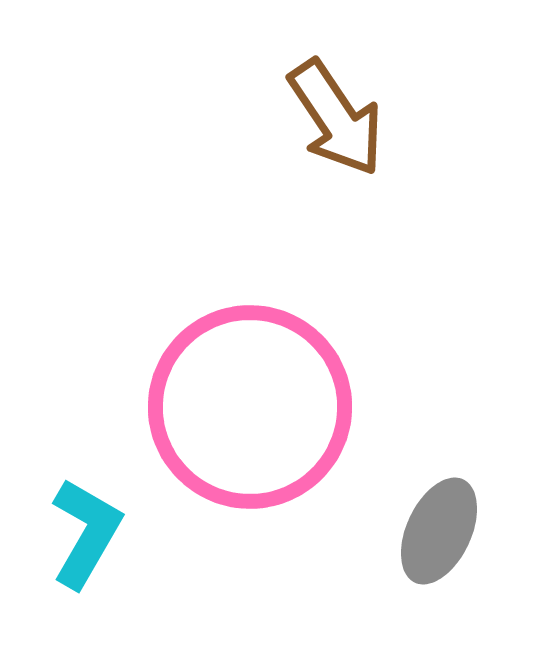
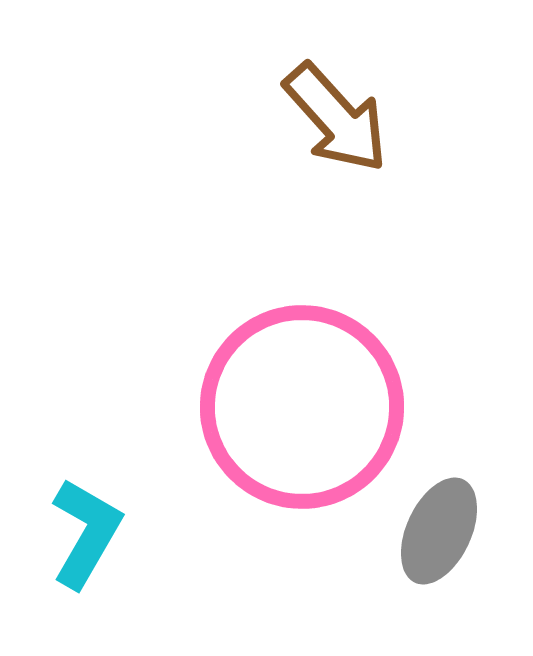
brown arrow: rotated 8 degrees counterclockwise
pink circle: moved 52 px right
